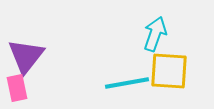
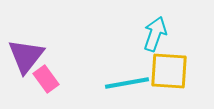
pink rectangle: moved 29 px right, 9 px up; rotated 24 degrees counterclockwise
